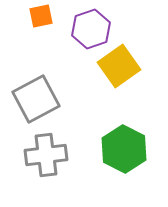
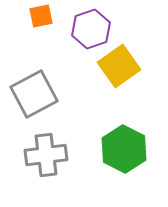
gray square: moved 2 px left, 5 px up
